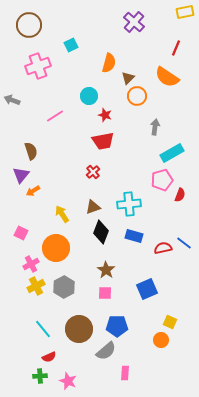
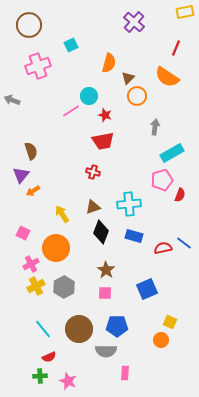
pink line at (55, 116): moved 16 px right, 5 px up
red cross at (93, 172): rotated 32 degrees counterclockwise
pink square at (21, 233): moved 2 px right
gray semicircle at (106, 351): rotated 40 degrees clockwise
